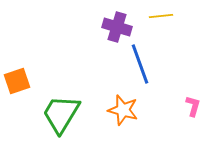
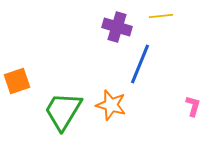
blue line: rotated 42 degrees clockwise
orange star: moved 12 px left, 5 px up
green trapezoid: moved 2 px right, 3 px up
